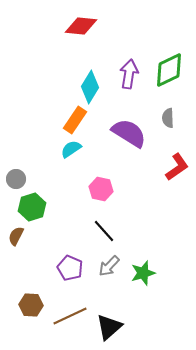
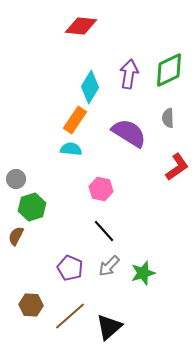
cyan semicircle: rotated 40 degrees clockwise
brown line: rotated 16 degrees counterclockwise
